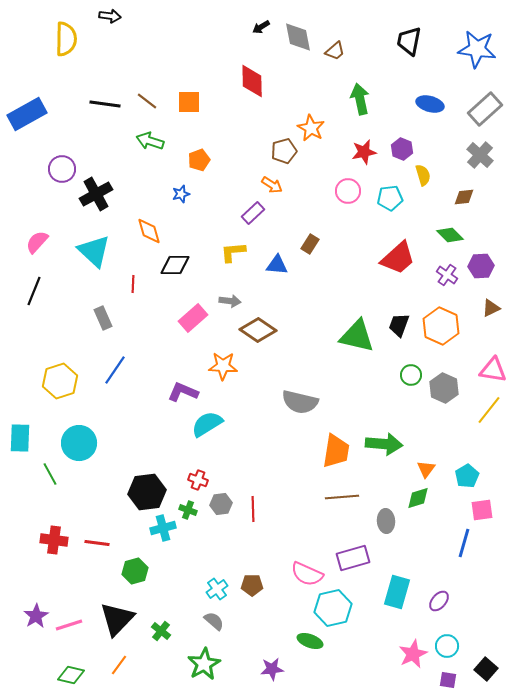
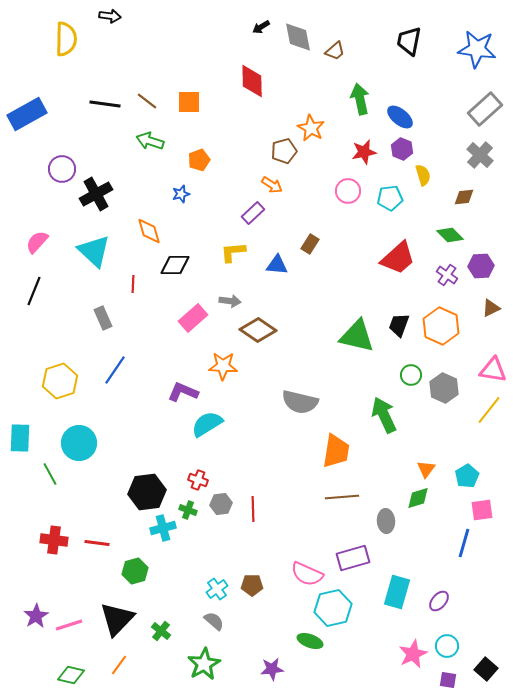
blue ellipse at (430, 104): moved 30 px left, 13 px down; rotated 24 degrees clockwise
green arrow at (384, 444): moved 29 px up; rotated 120 degrees counterclockwise
